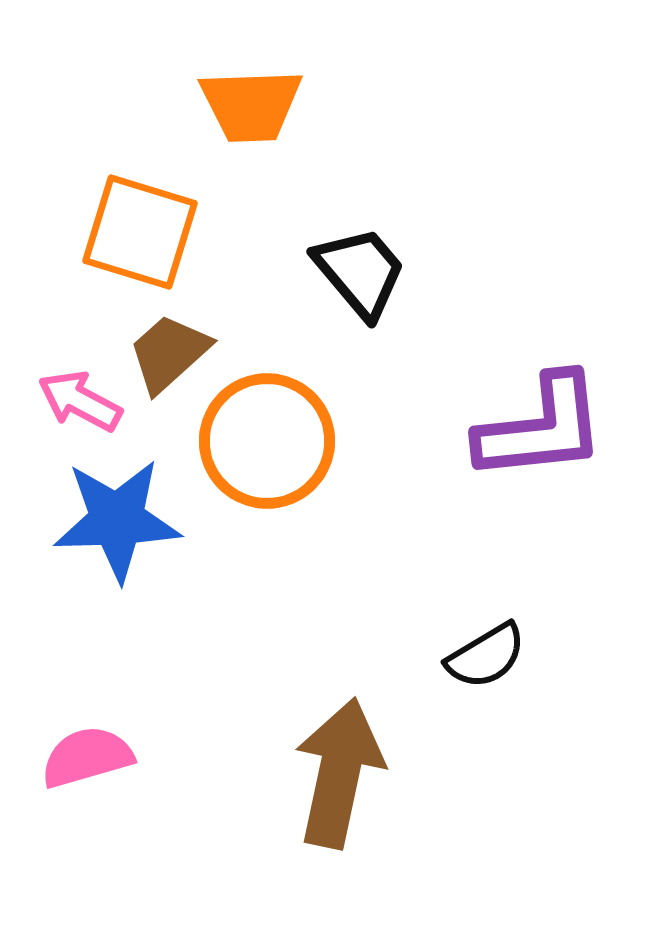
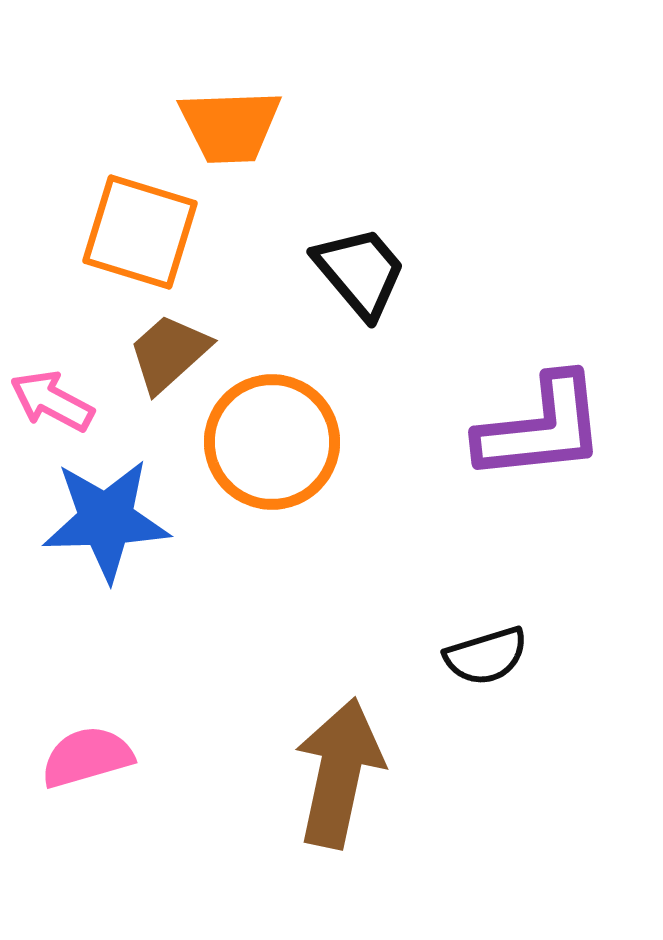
orange trapezoid: moved 21 px left, 21 px down
pink arrow: moved 28 px left
orange circle: moved 5 px right, 1 px down
blue star: moved 11 px left
black semicircle: rotated 14 degrees clockwise
